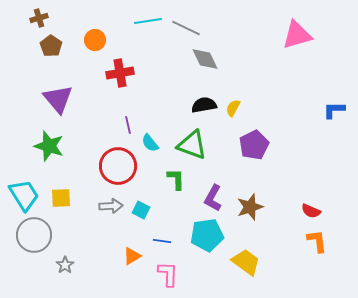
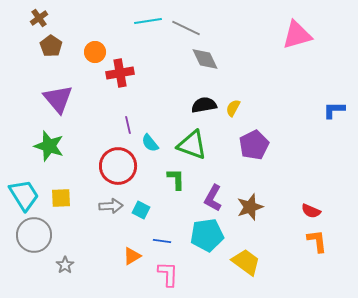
brown cross: rotated 18 degrees counterclockwise
orange circle: moved 12 px down
